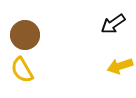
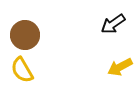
yellow arrow: moved 1 px down; rotated 10 degrees counterclockwise
